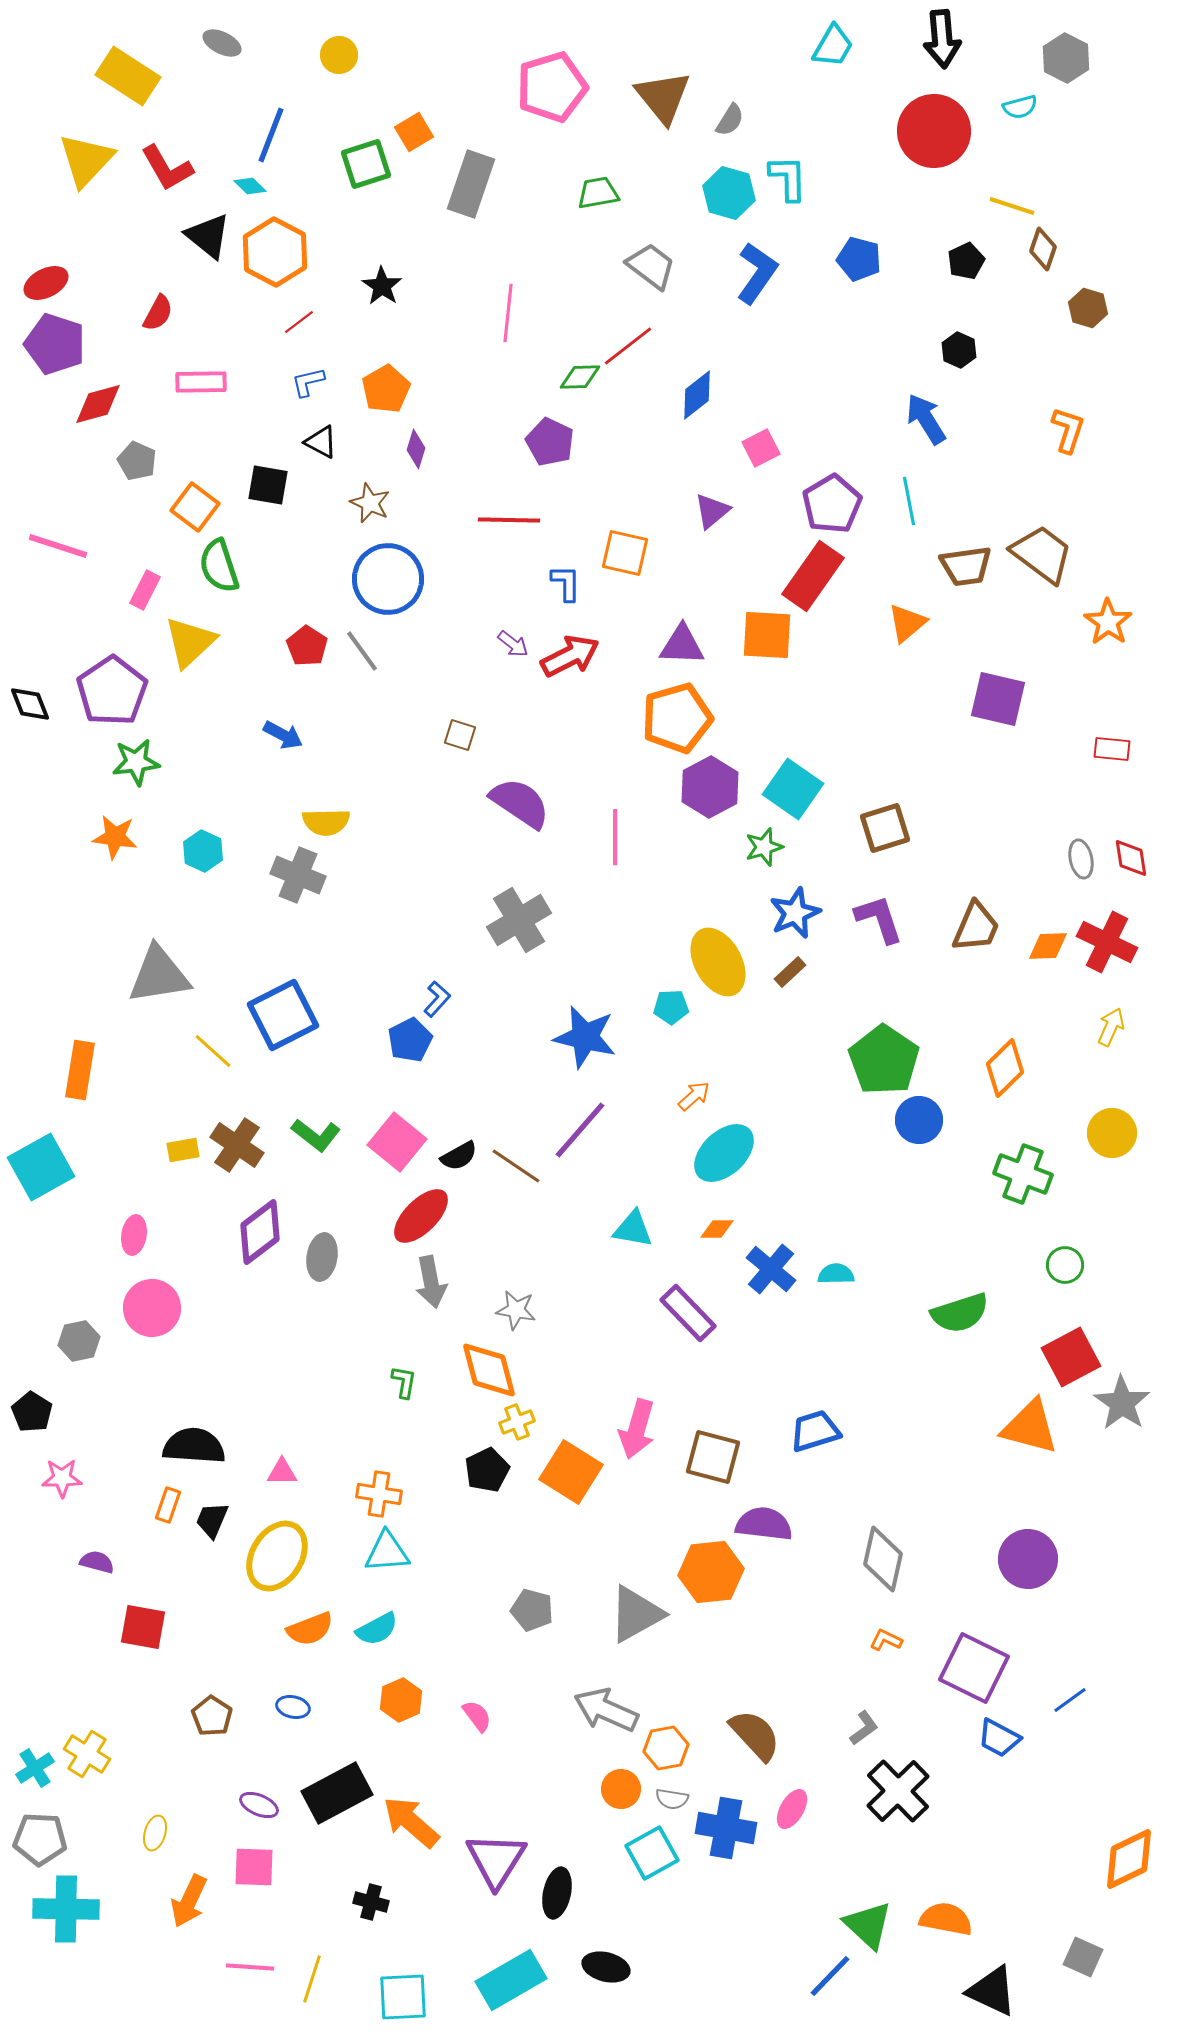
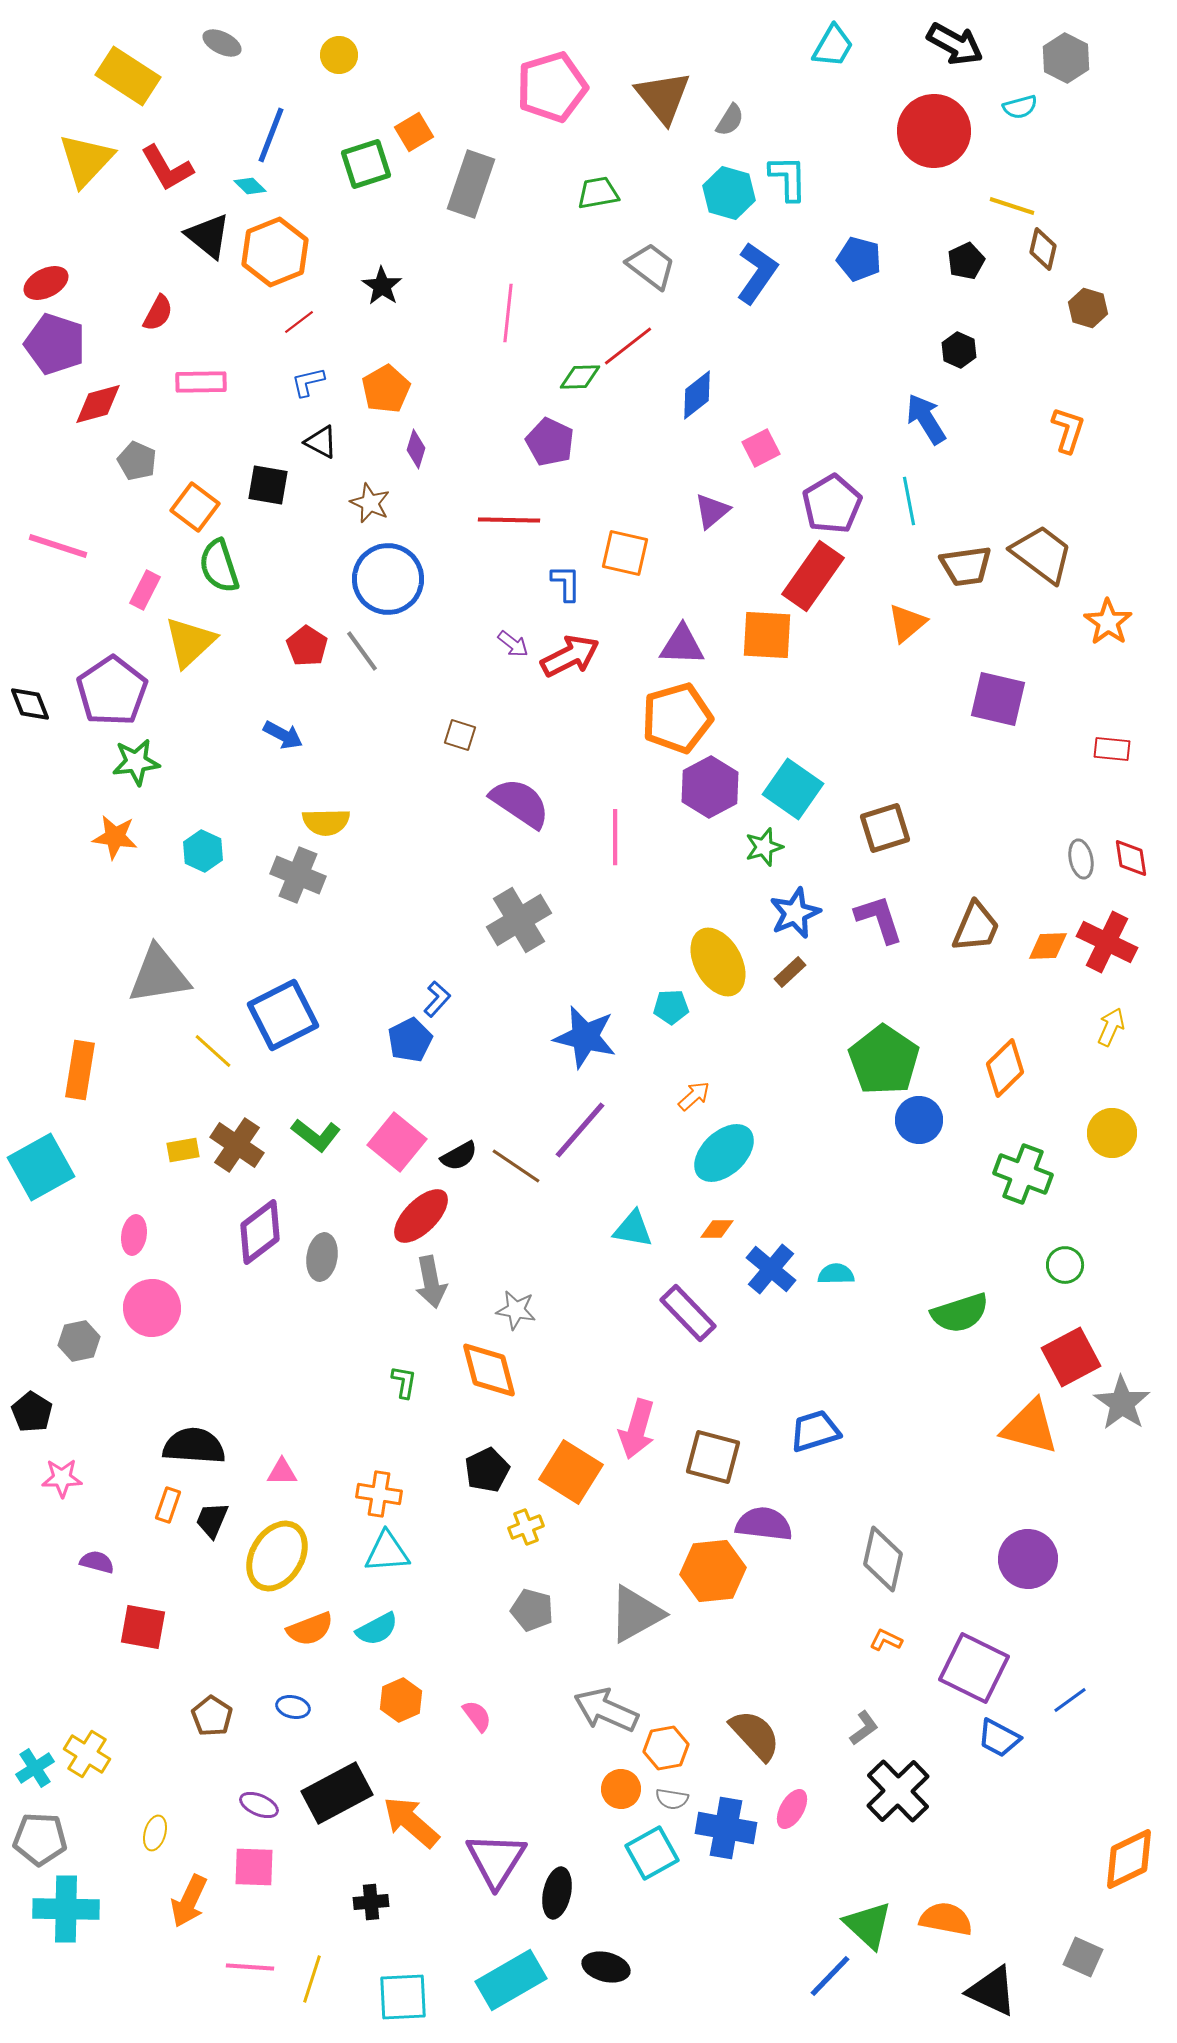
black arrow at (942, 39): moved 13 px right, 5 px down; rotated 56 degrees counterclockwise
brown diamond at (1043, 249): rotated 6 degrees counterclockwise
orange hexagon at (275, 252): rotated 10 degrees clockwise
yellow cross at (517, 1422): moved 9 px right, 105 px down
orange hexagon at (711, 1572): moved 2 px right, 1 px up
black cross at (371, 1902): rotated 20 degrees counterclockwise
